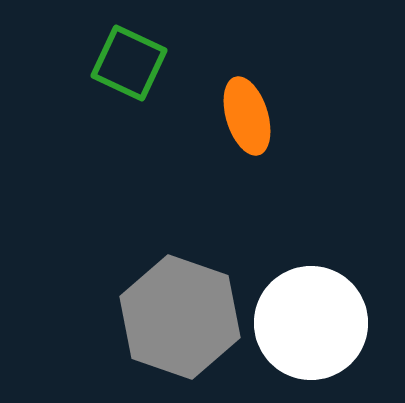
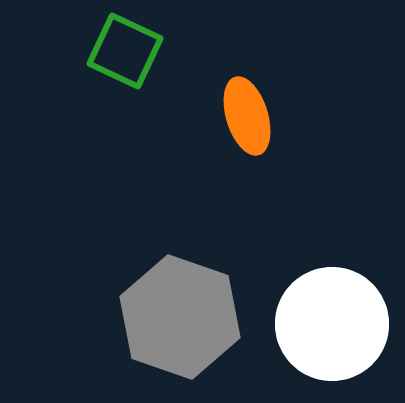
green square: moved 4 px left, 12 px up
white circle: moved 21 px right, 1 px down
